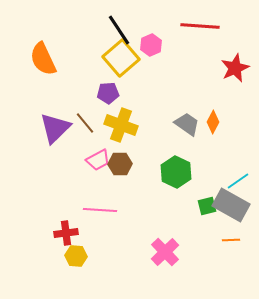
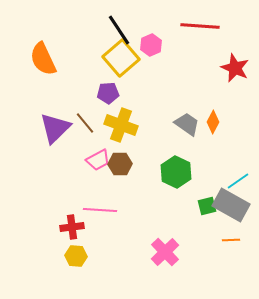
red star: rotated 24 degrees counterclockwise
red cross: moved 6 px right, 6 px up
